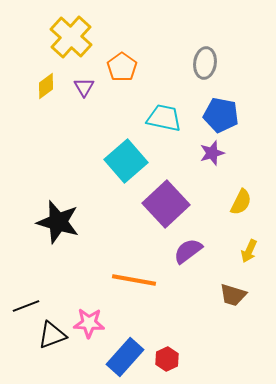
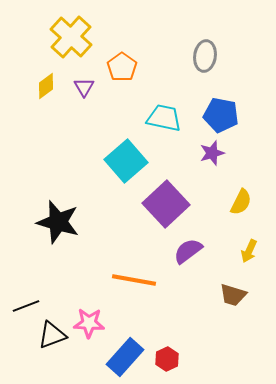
gray ellipse: moved 7 px up
